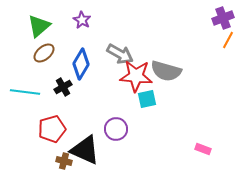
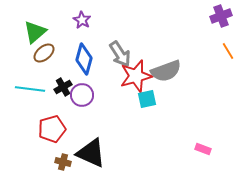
purple cross: moved 2 px left, 2 px up
green triangle: moved 4 px left, 6 px down
orange line: moved 11 px down; rotated 60 degrees counterclockwise
gray arrow: rotated 28 degrees clockwise
blue diamond: moved 3 px right, 5 px up; rotated 16 degrees counterclockwise
gray semicircle: rotated 36 degrees counterclockwise
red star: rotated 20 degrees counterclockwise
cyan line: moved 5 px right, 3 px up
purple circle: moved 34 px left, 34 px up
black triangle: moved 6 px right, 3 px down
brown cross: moved 1 px left, 1 px down
